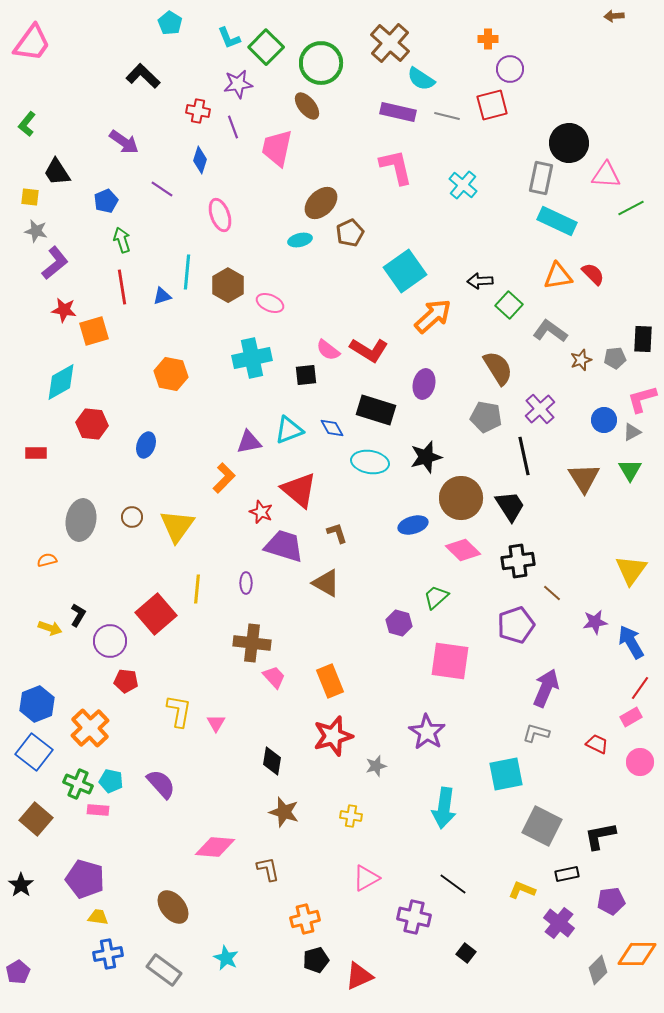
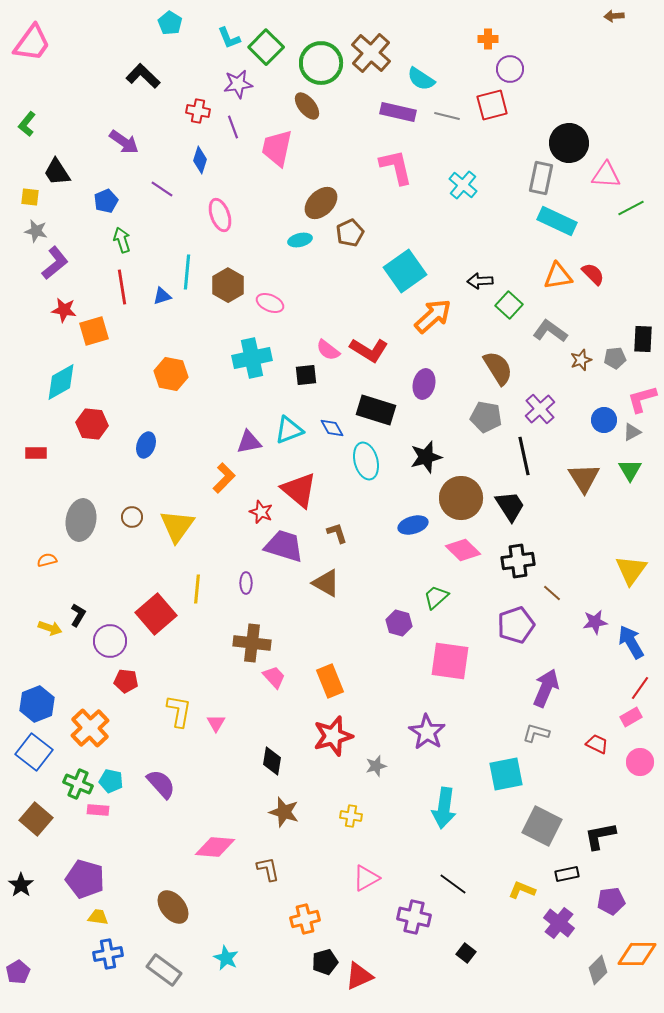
brown cross at (390, 43): moved 19 px left, 10 px down
cyan ellipse at (370, 462): moved 4 px left, 1 px up; rotated 66 degrees clockwise
black pentagon at (316, 960): moved 9 px right, 2 px down
